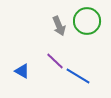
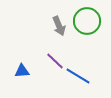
blue triangle: rotated 35 degrees counterclockwise
